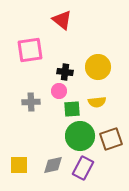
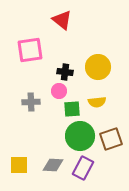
gray diamond: rotated 15 degrees clockwise
